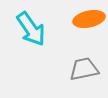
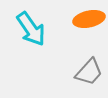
gray trapezoid: moved 5 px right, 3 px down; rotated 144 degrees clockwise
